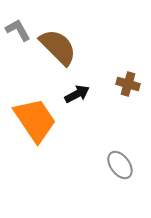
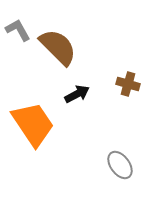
orange trapezoid: moved 2 px left, 4 px down
